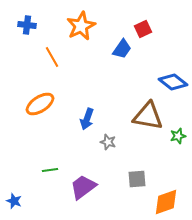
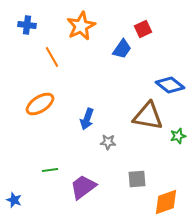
blue diamond: moved 3 px left, 3 px down
gray star: rotated 14 degrees counterclockwise
blue star: moved 1 px up
